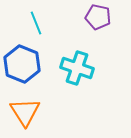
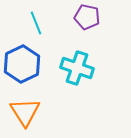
purple pentagon: moved 11 px left
blue hexagon: rotated 12 degrees clockwise
